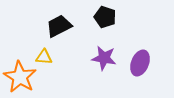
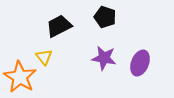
yellow triangle: rotated 48 degrees clockwise
